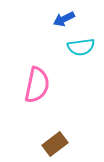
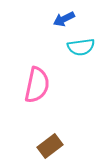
brown rectangle: moved 5 px left, 2 px down
